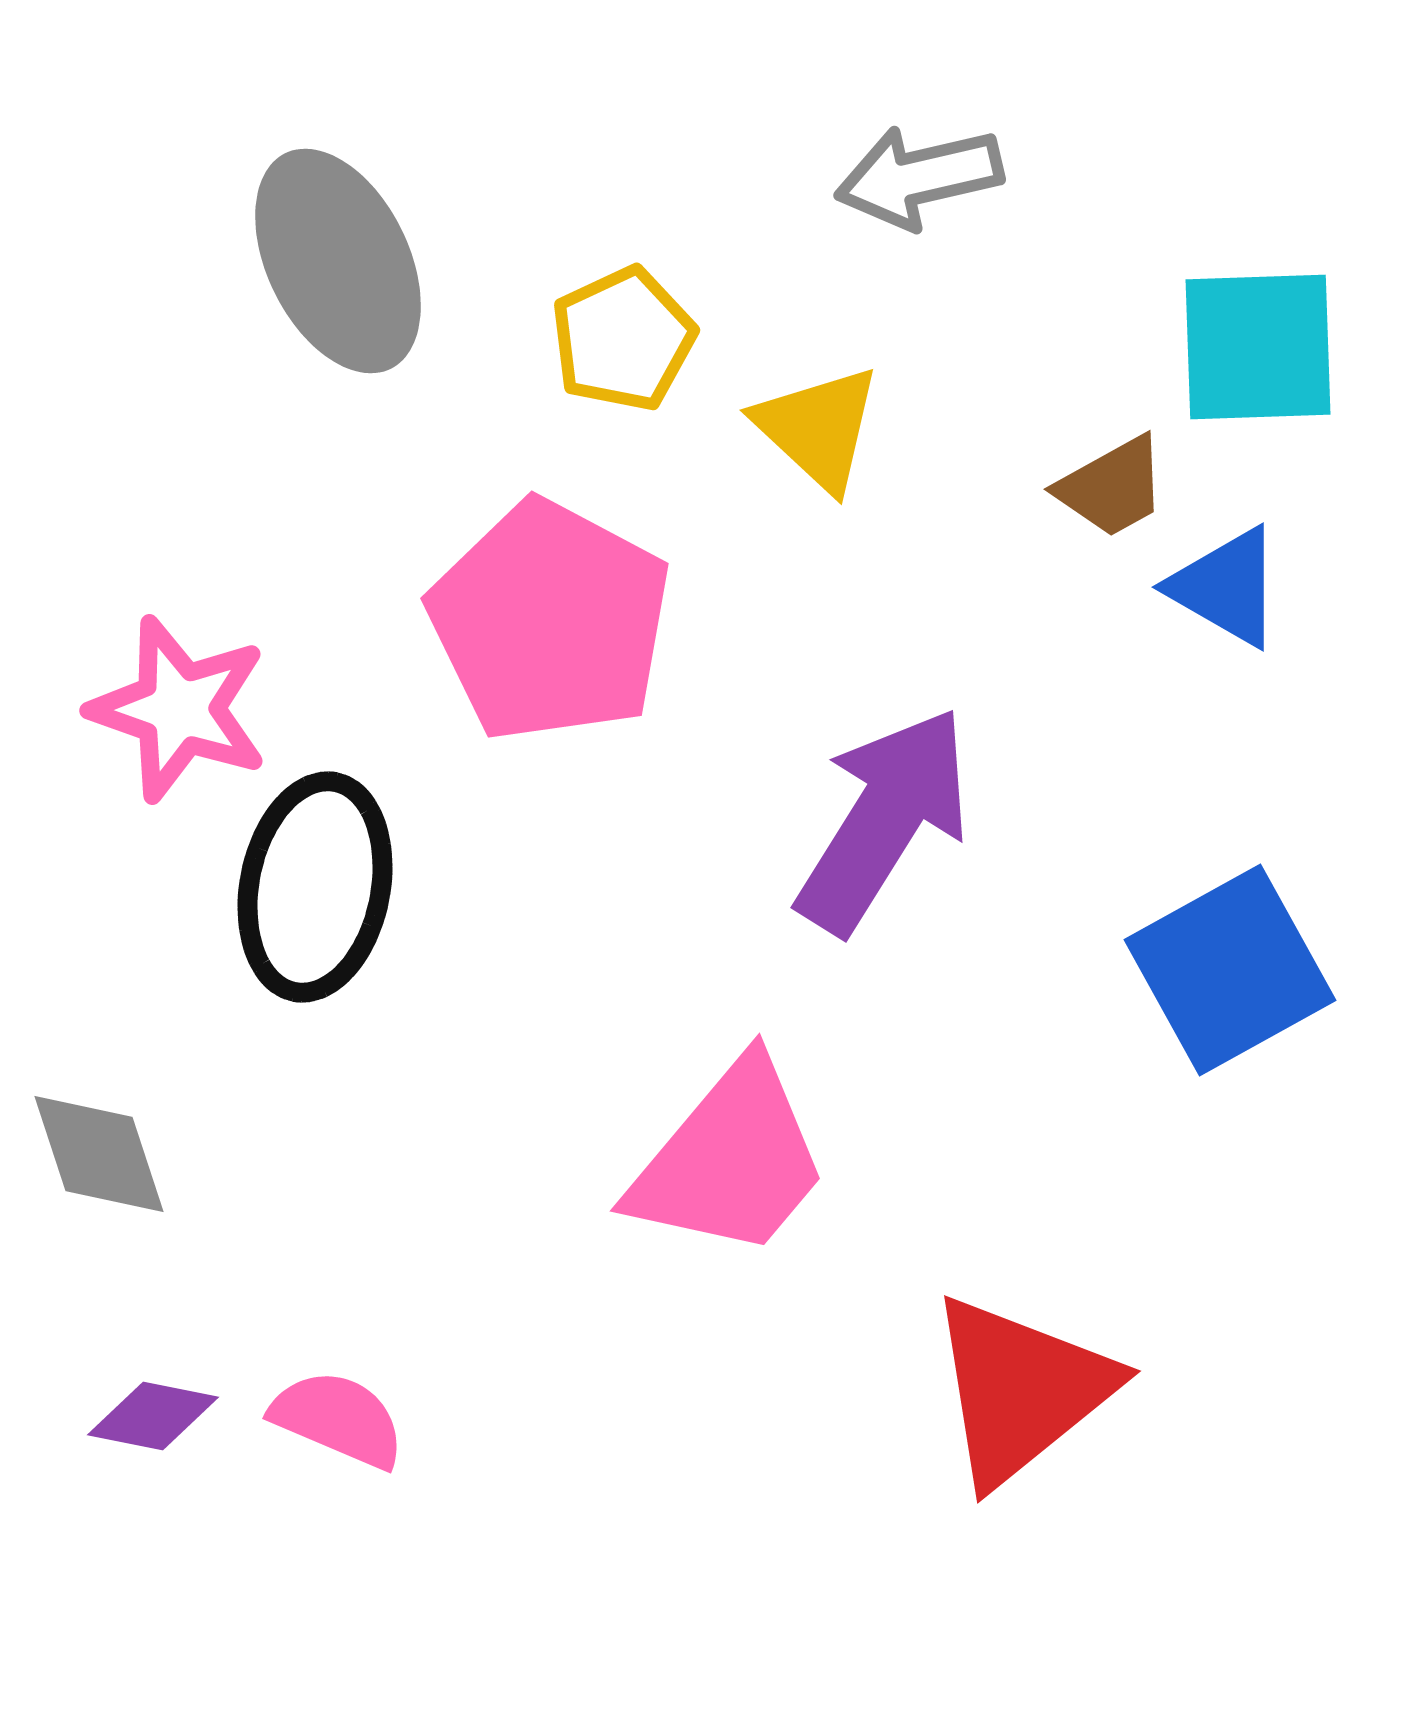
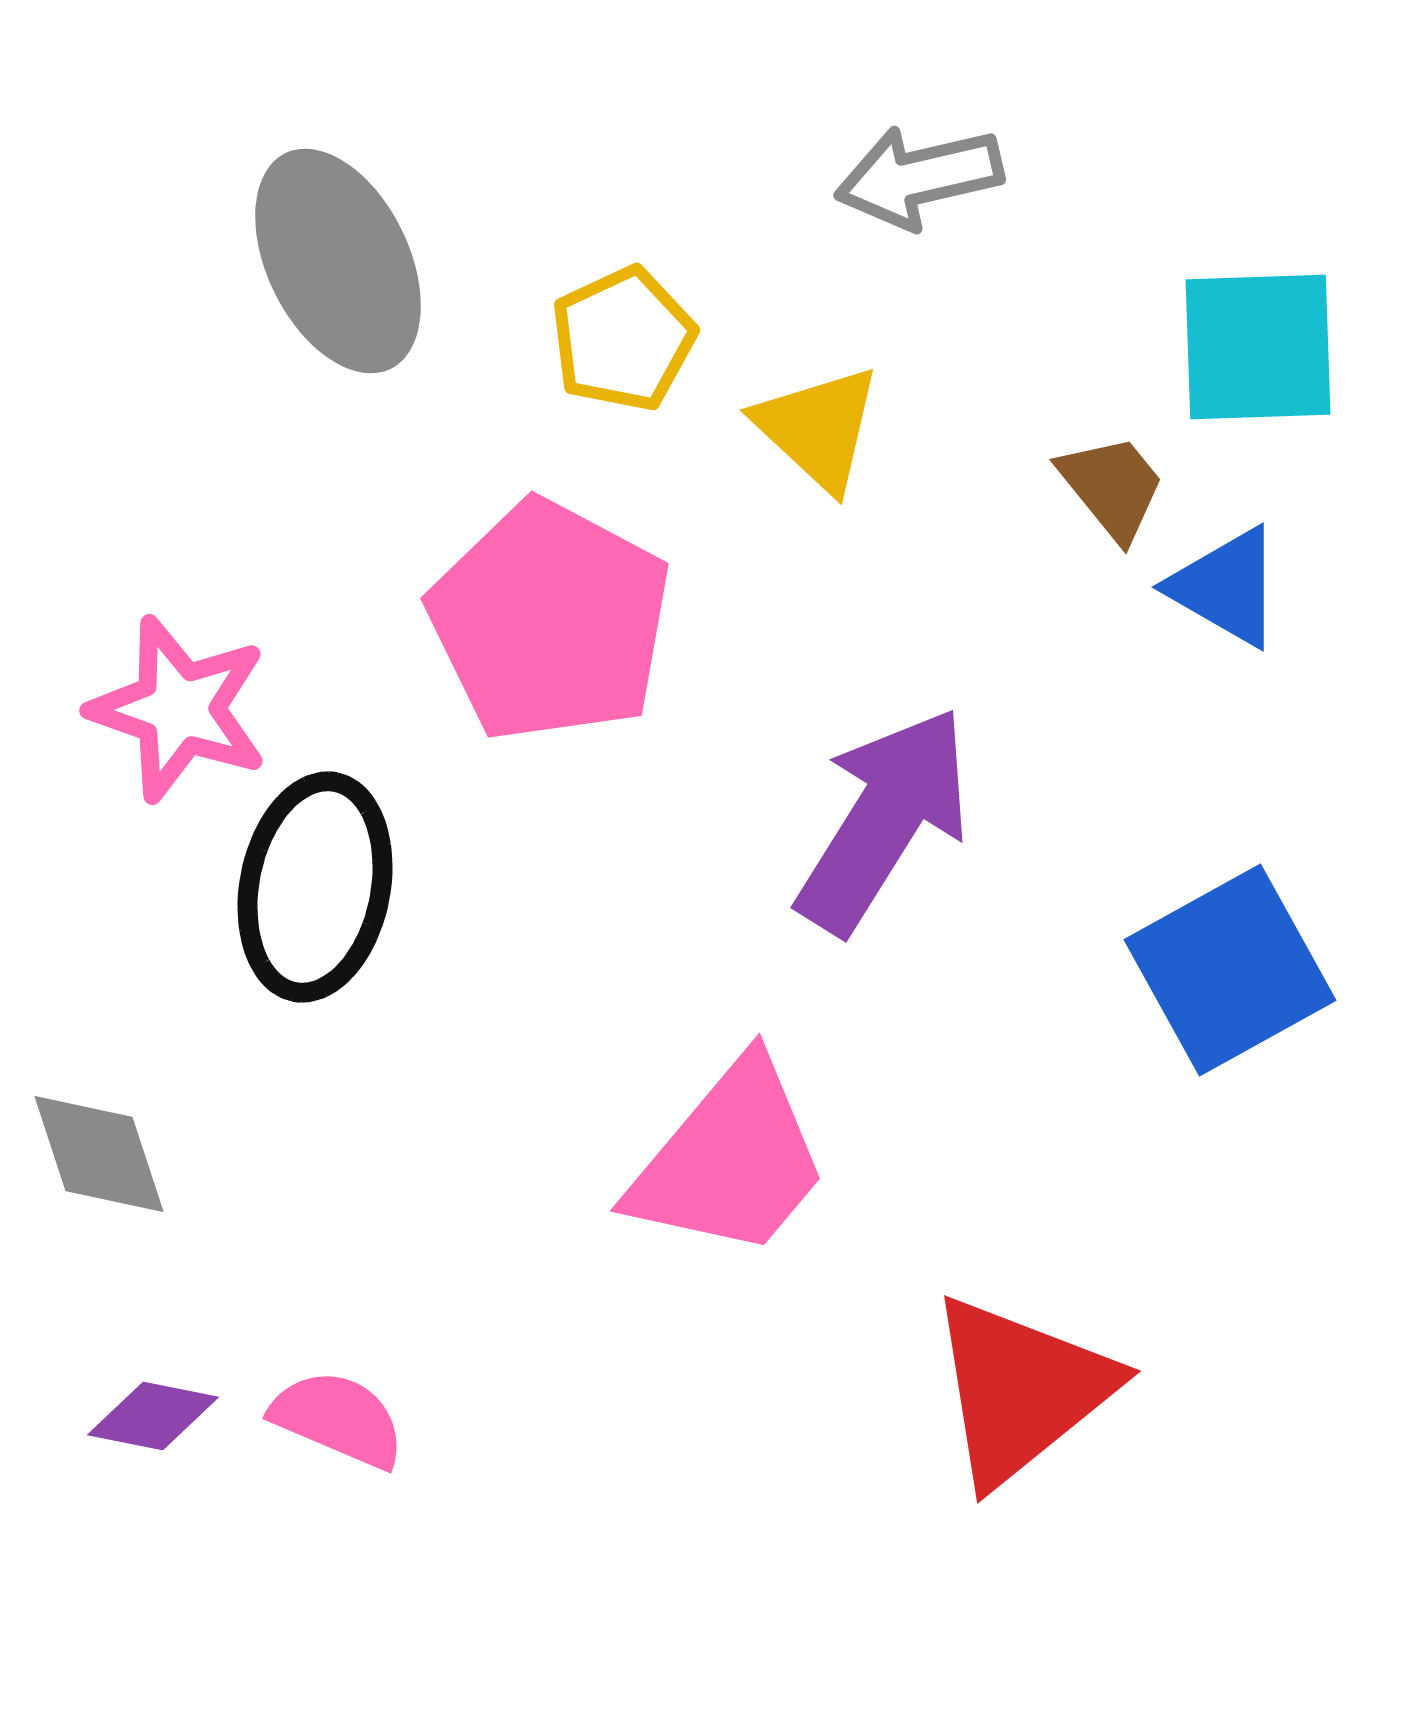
brown trapezoid: rotated 100 degrees counterclockwise
